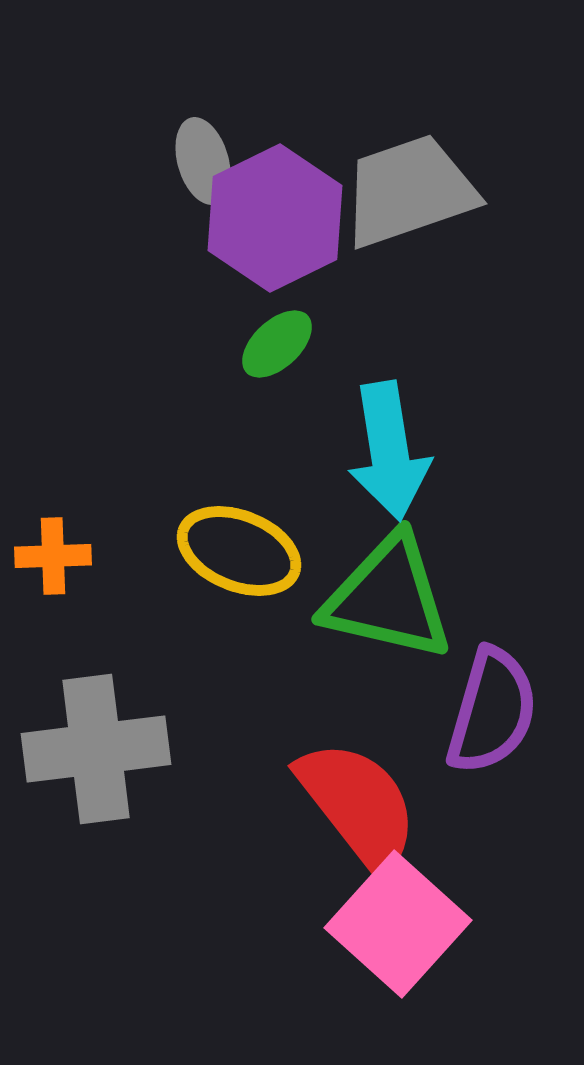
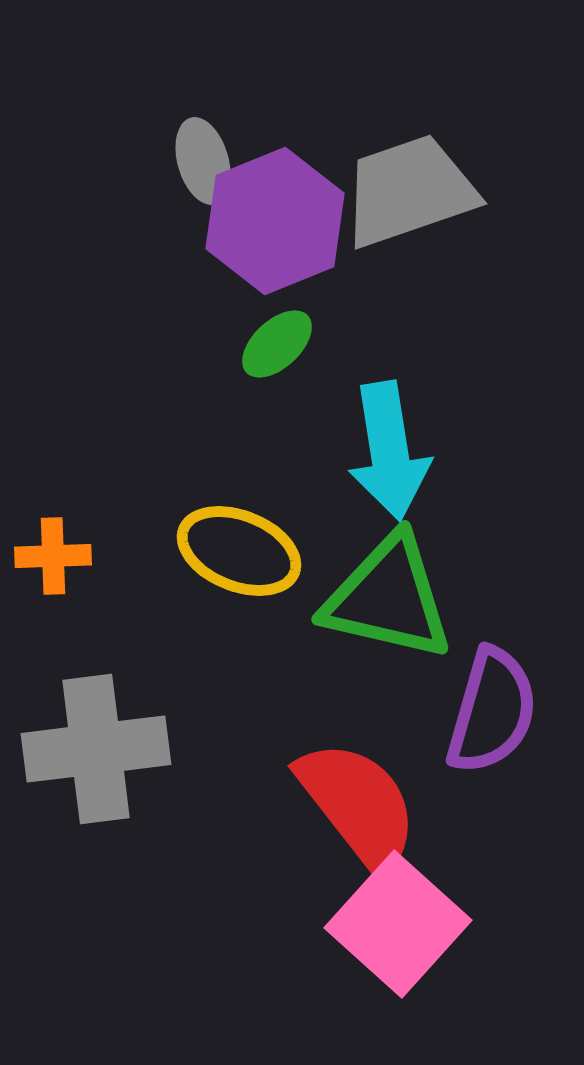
purple hexagon: moved 3 px down; rotated 4 degrees clockwise
